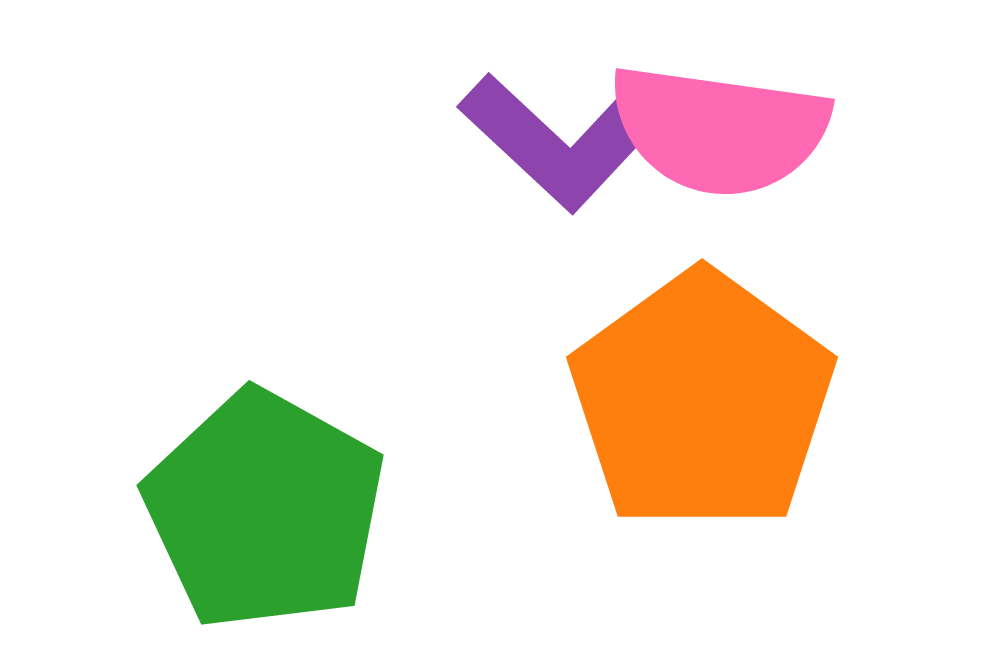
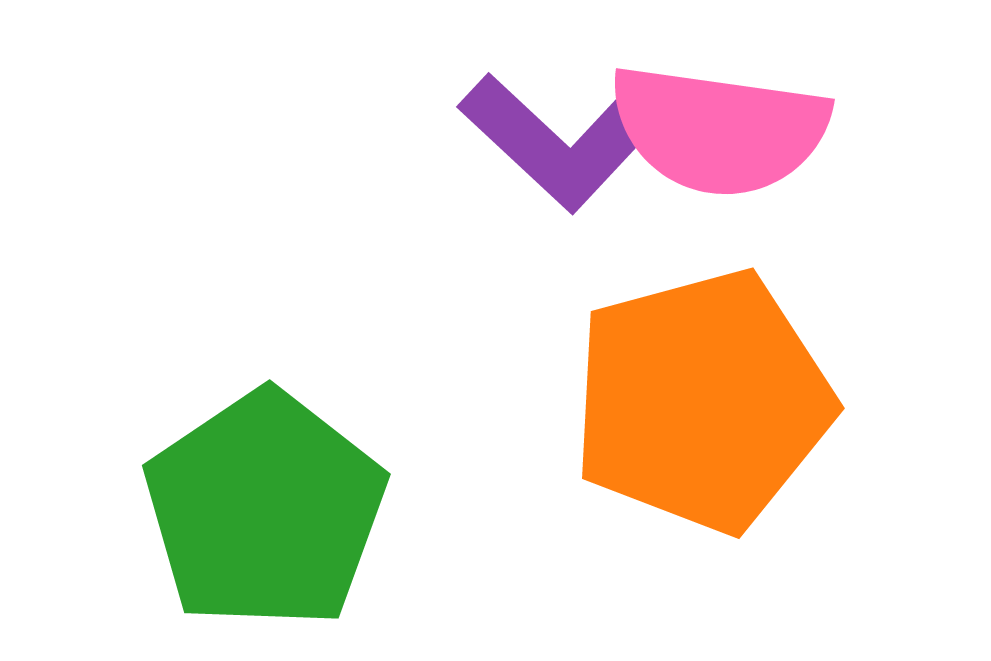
orange pentagon: rotated 21 degrees clockwise
green pentagon: rotated 9 degrees clockwise
